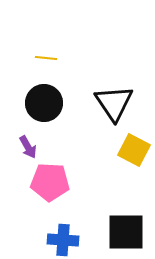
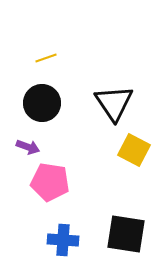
yellow line: rotated 25 degrees counterclockwise
black circle: moved 2 px left
purple arrow: rotated 40 degrees counterclockwise
pink pentagon: rotated 6 degrees clockwise
black square: moved 2 px down; rotated 9 degrees clockwise
